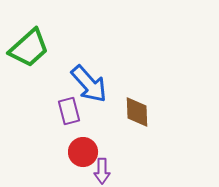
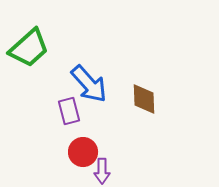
brown diamond: moved 7 px right, 13 px up
